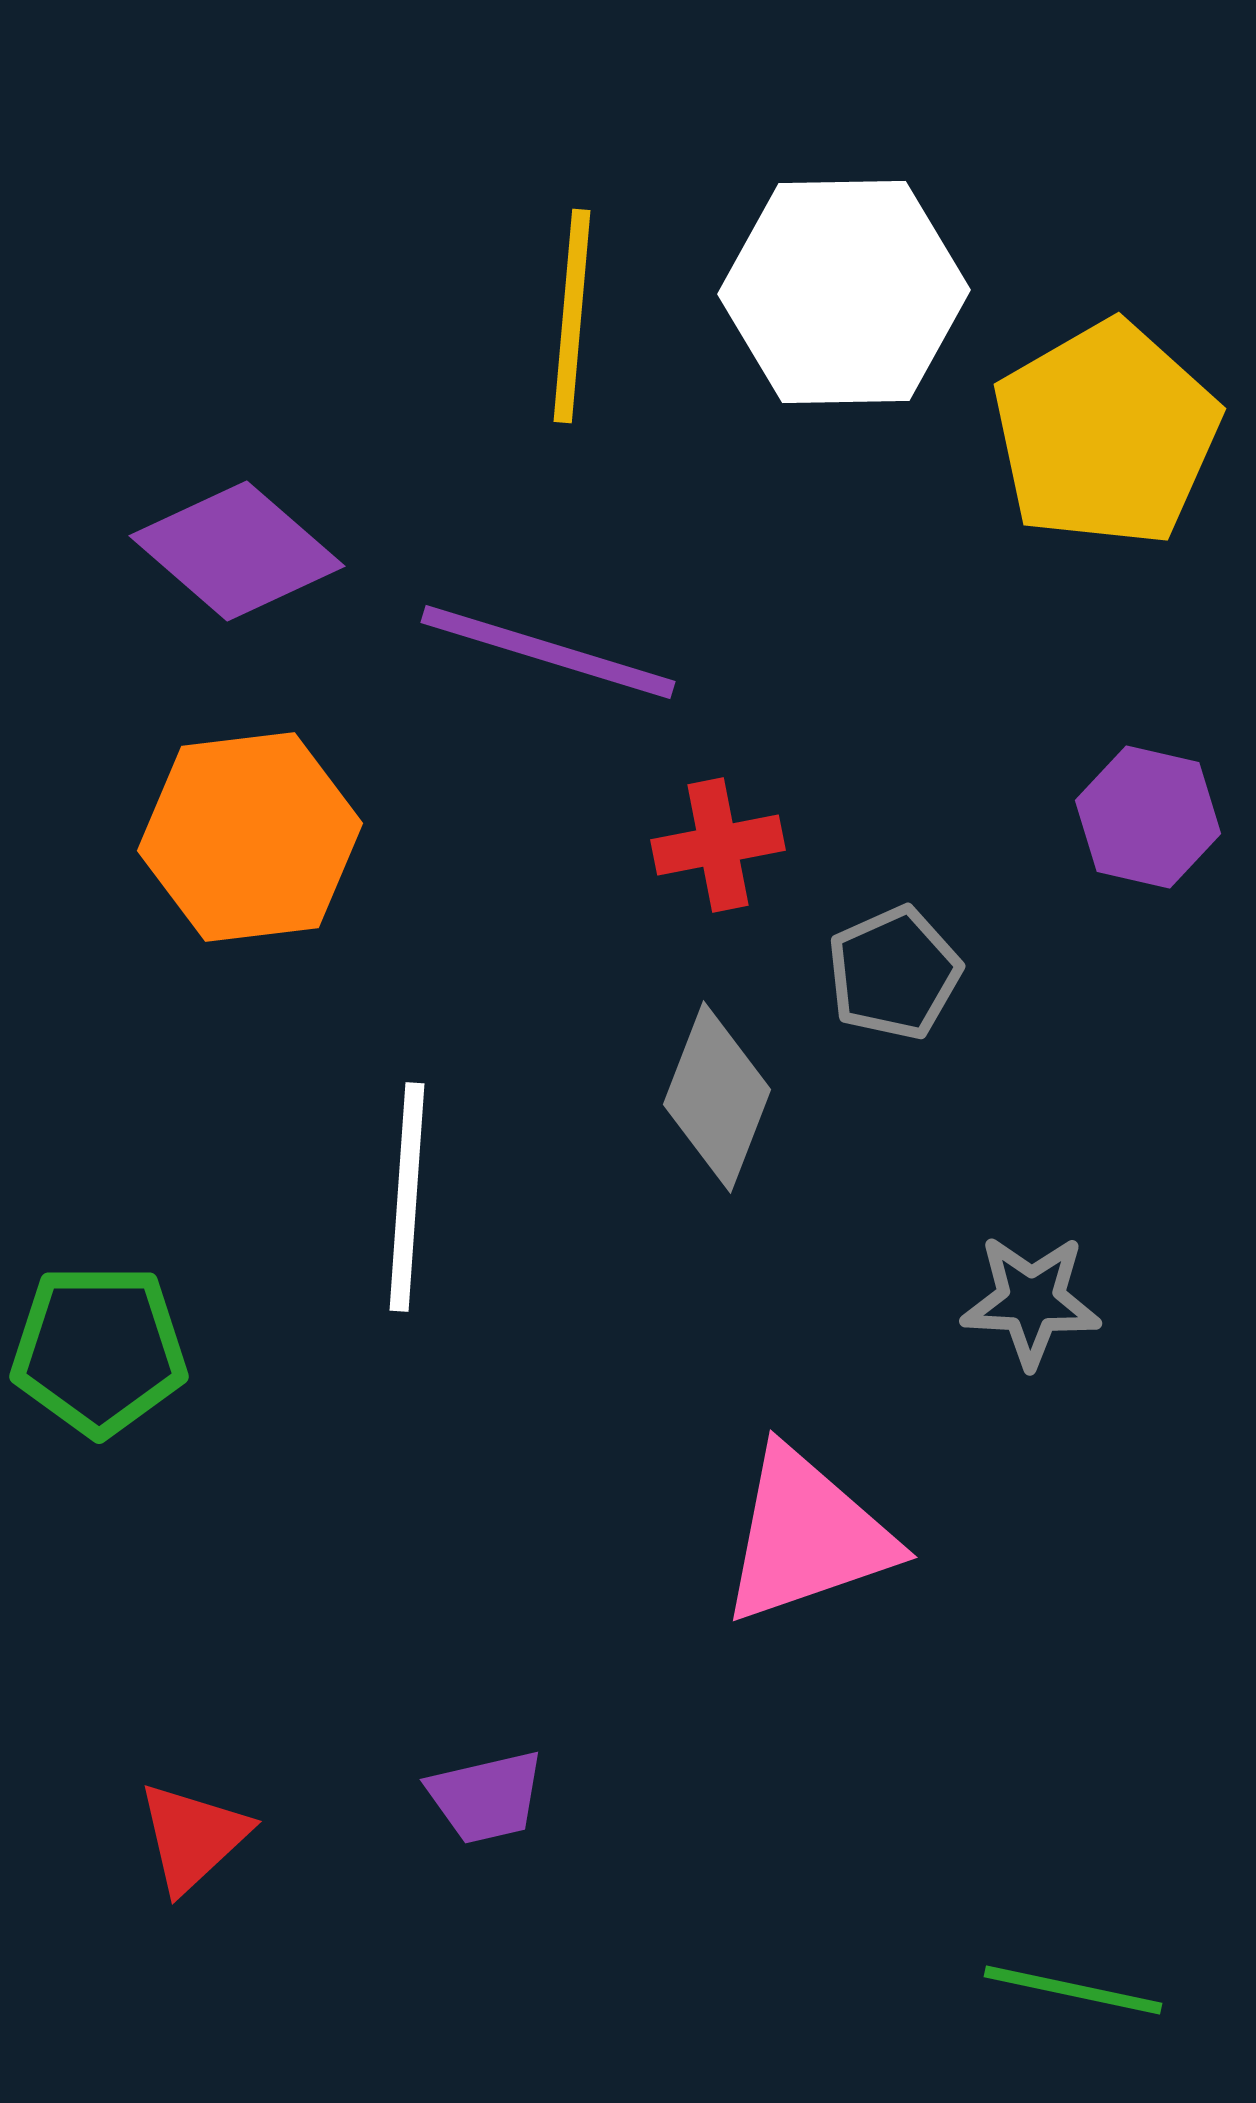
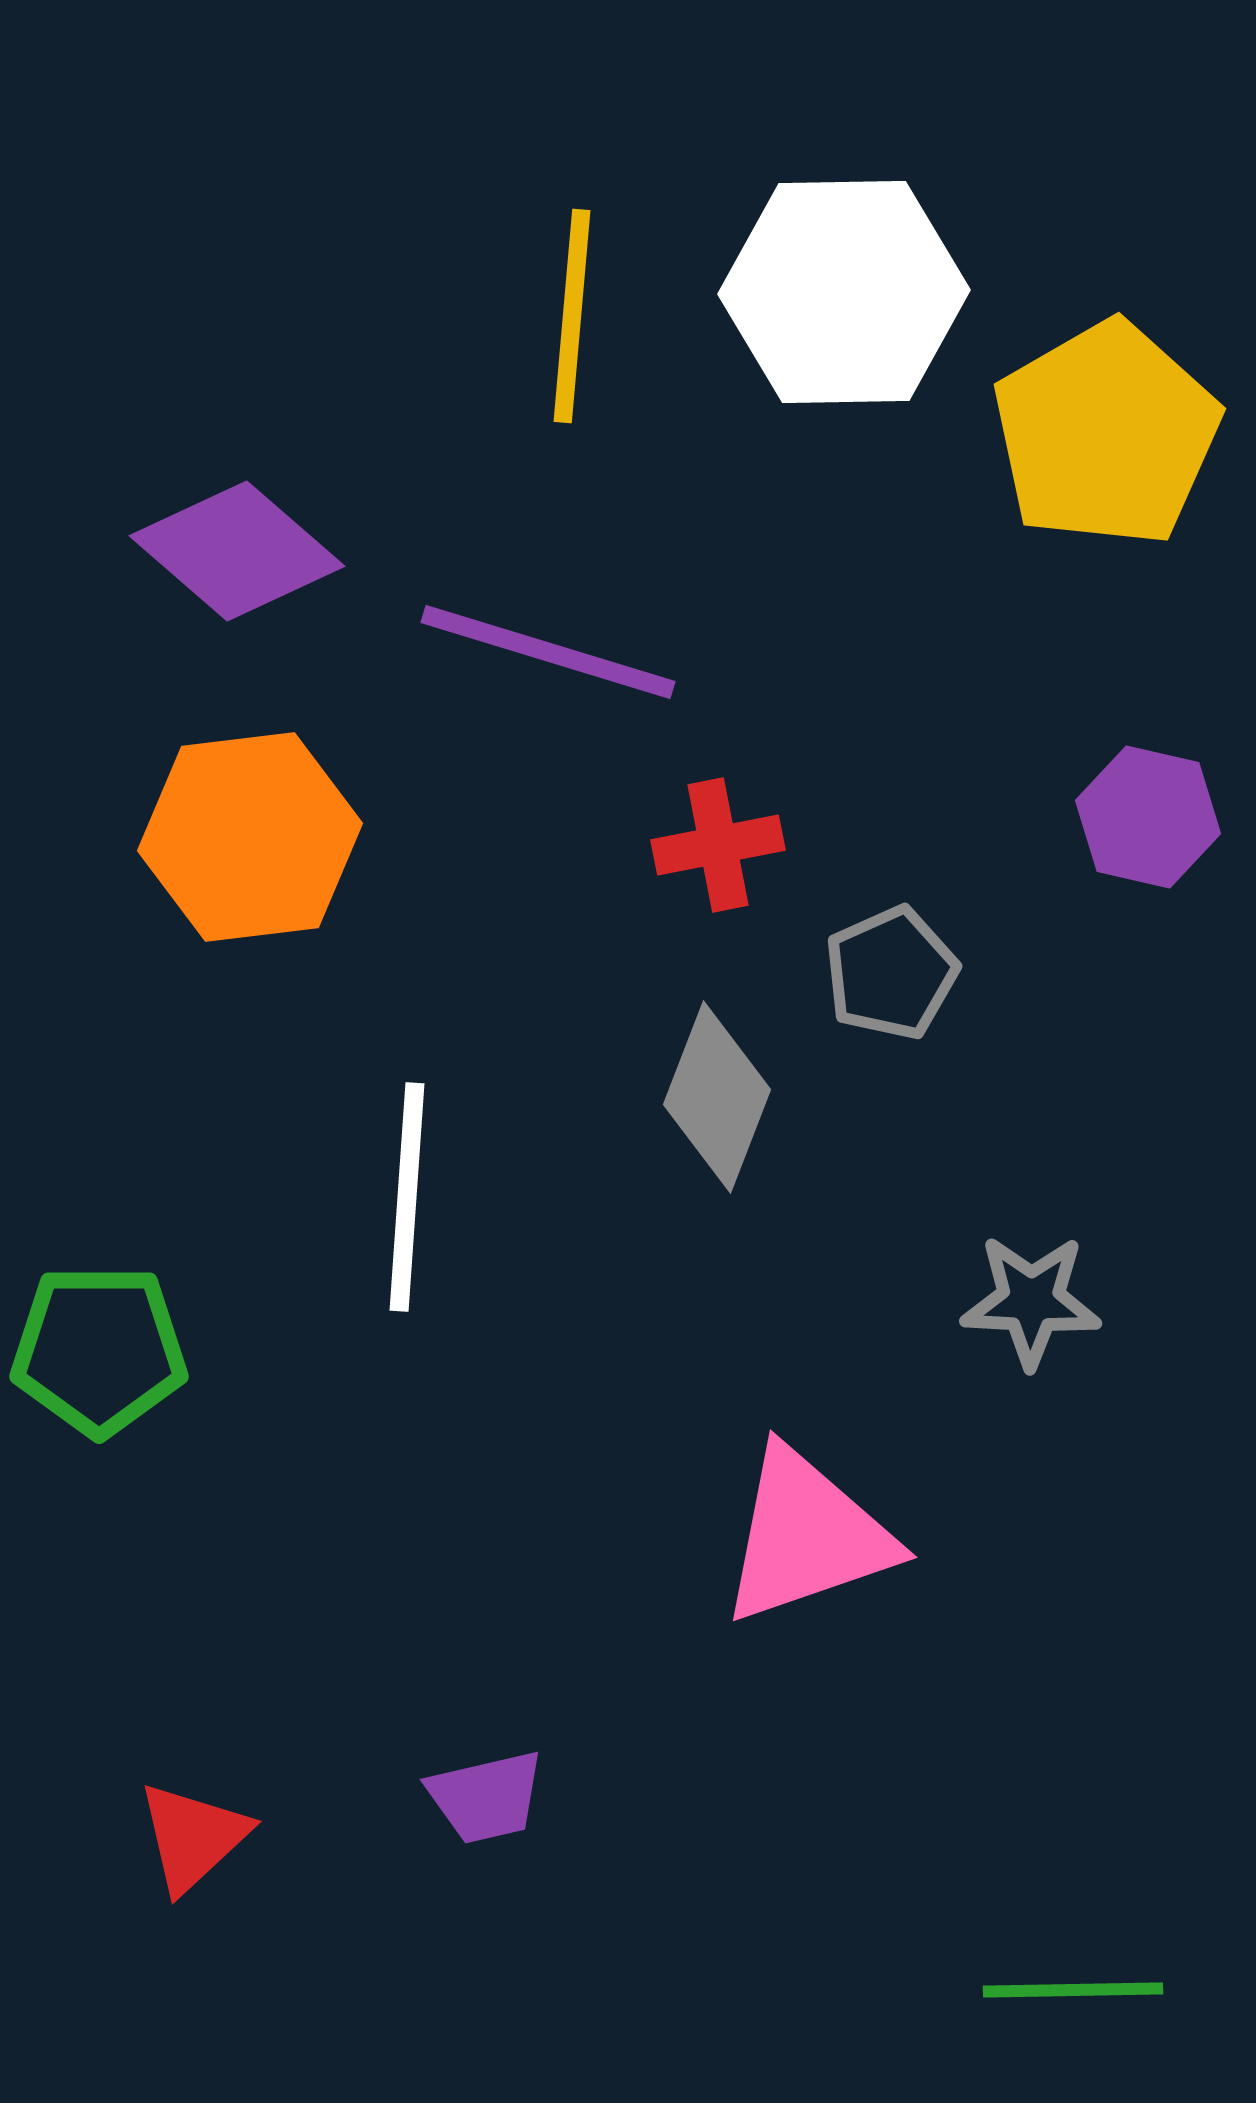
gray pentagon: moved 3 px left
green line: rotated 13 degrees counterclockwise
